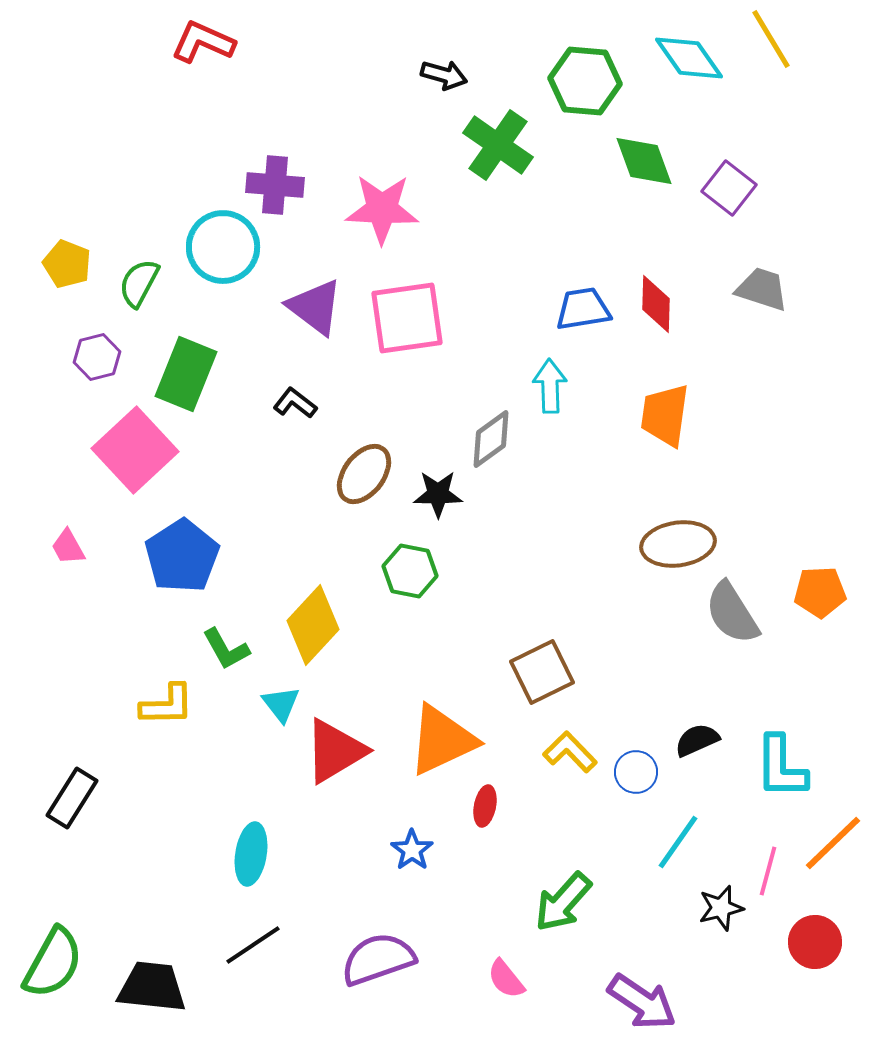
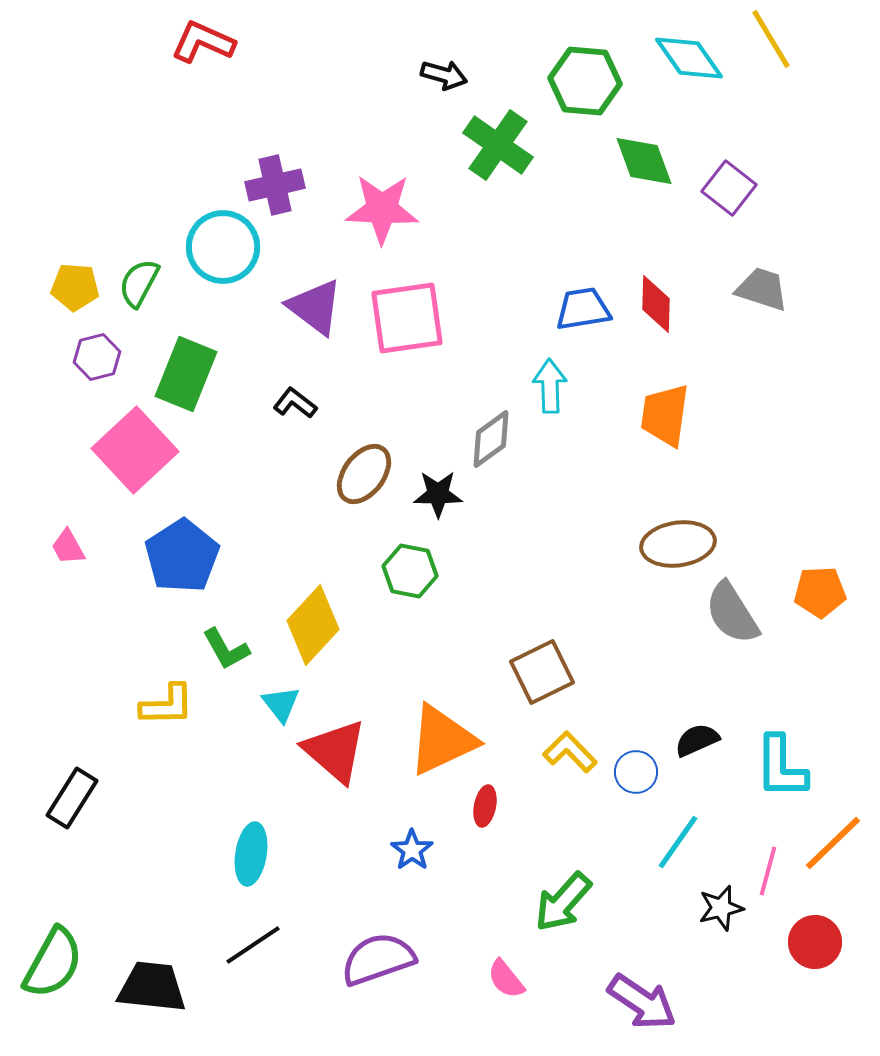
purple cross at (275, 185): rotated 18 degrees counterclockwise
yellow pentagon at (67, 264): moved 8 px right, 23 px down; rotated 18 degrees counterclockwise
red triangle at (335, 751): rotated 48 degrees counterclockwise
